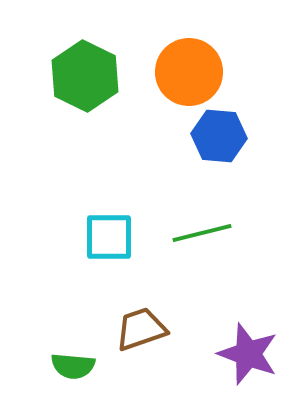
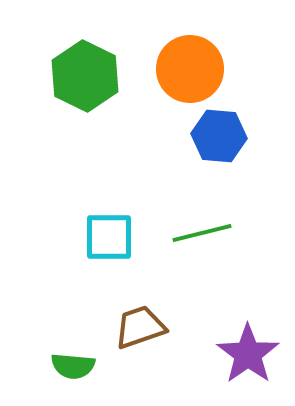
orange circle: moved 1 px right, 3 px up
brown trapezoid: moved 1 px left, 2 px up
purple star: rotated 16 degrees clockwise
